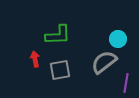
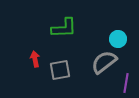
green L-shape: moved 6 px right, 7 px up
